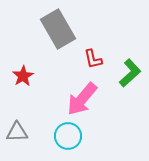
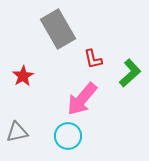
gray triangle: rotated 10 degrees counterclockwise
